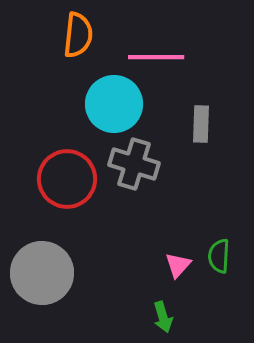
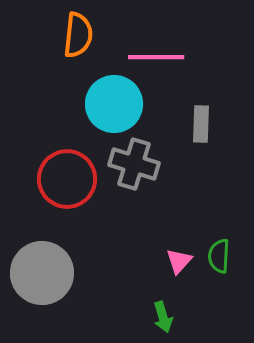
pink triangle: moved 1 px right, 4 px up
